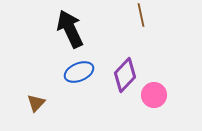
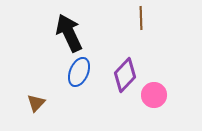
brown line: moved 3 px down; rotated 10 degrees clockwise
black arrow: moved 1 px left, 4 px down
blue ellipse: rotated 44 degrees counterclockwise
